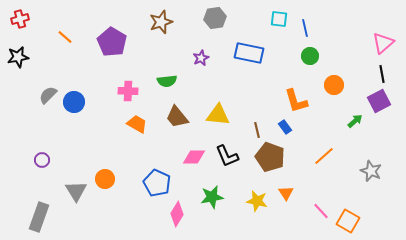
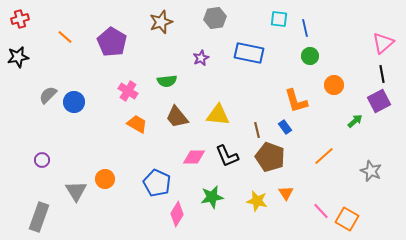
pink cross at (128, 91): rotated 30 degrees clockwise
orange square at (348, 221): moved 1 px left, 2 px up
